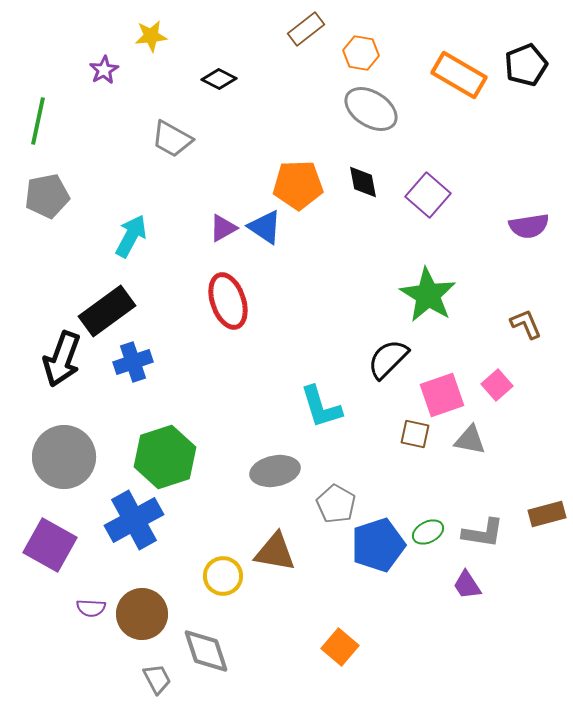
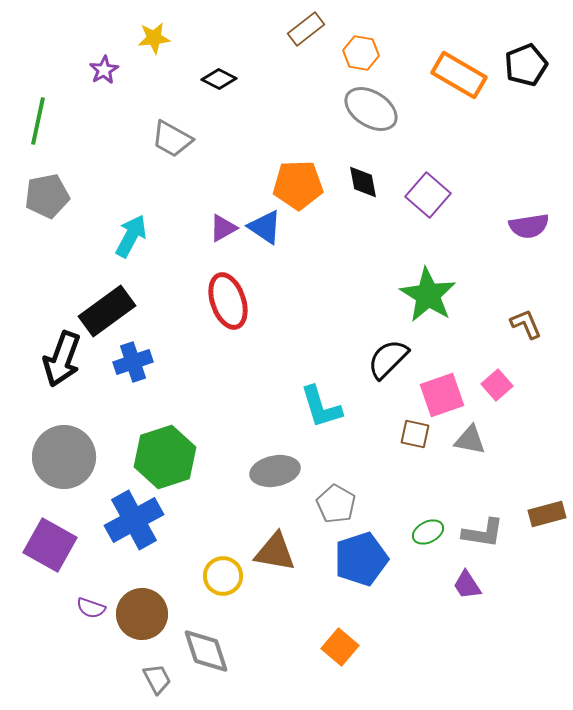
yellow star at (151, 36): moved 3 px right, 2 px down
blue pentagon at (378, 545): moved 17 px left, 14 px down
purple semicircle at (91, 608): rotated 16 degrees clockwise
